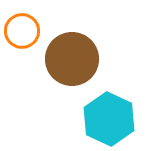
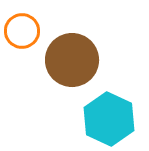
brown circle: moved 1 px down
